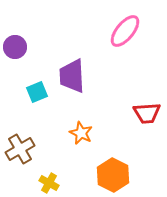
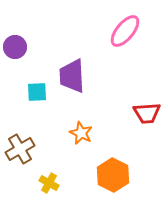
cyan square: rotated 20 degrees clockwise
